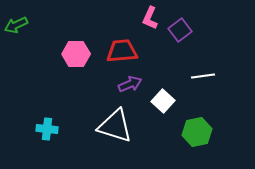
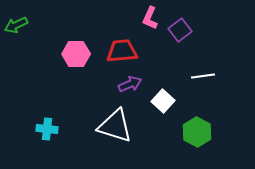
green hexagon: rotated 20 degrees counterclockwise
